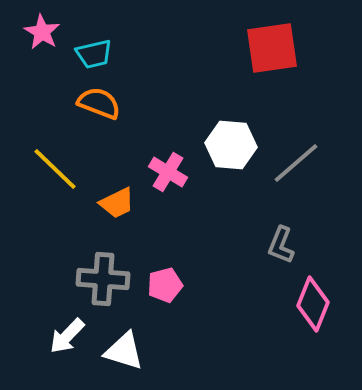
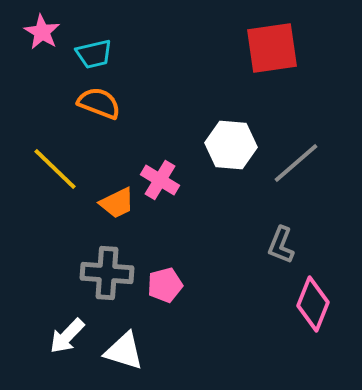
pink cross: moved 8 px left, 8 px down
gray cross: moved 4 px right, 6 px up
